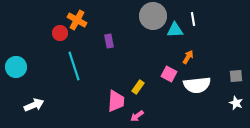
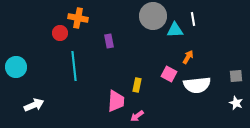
orange cross: moved 1 px right, 2 px up; rotated 18 degrees counterclockwise
cyan line: rotated 12 degrees clockwise
yellow rectangle: moved 1 px left, 2 px up; rotated 24 degrees counterclockwise
